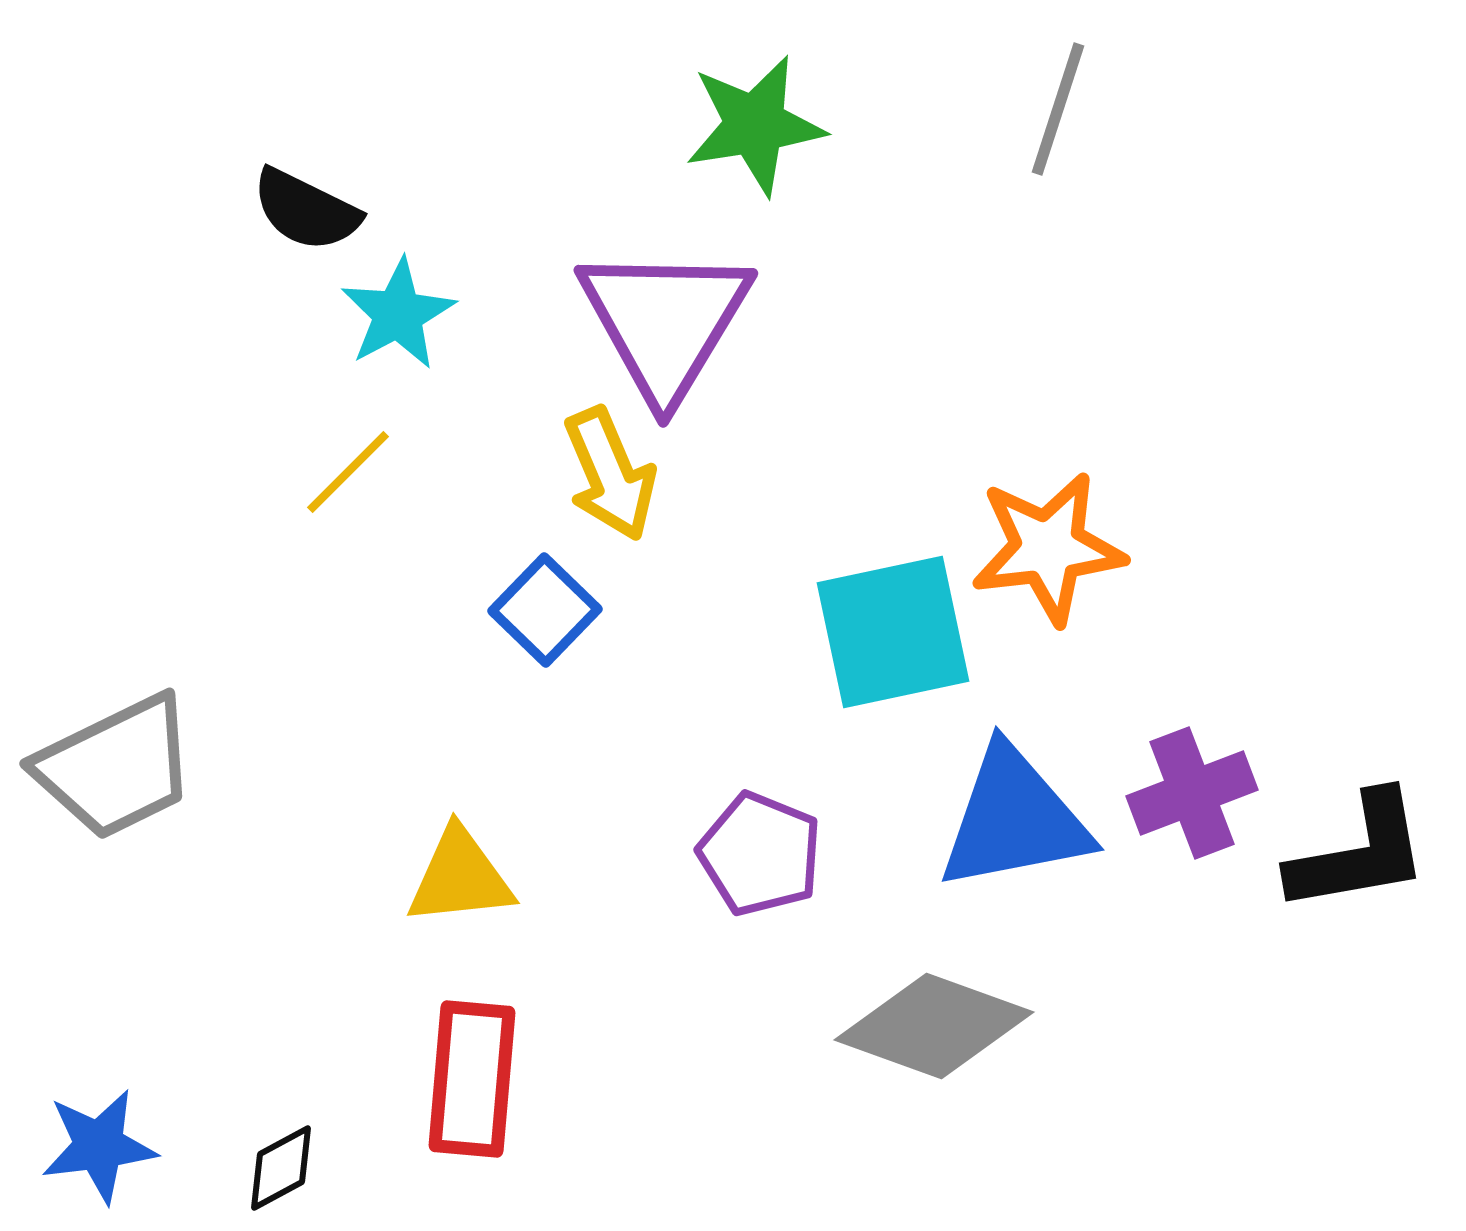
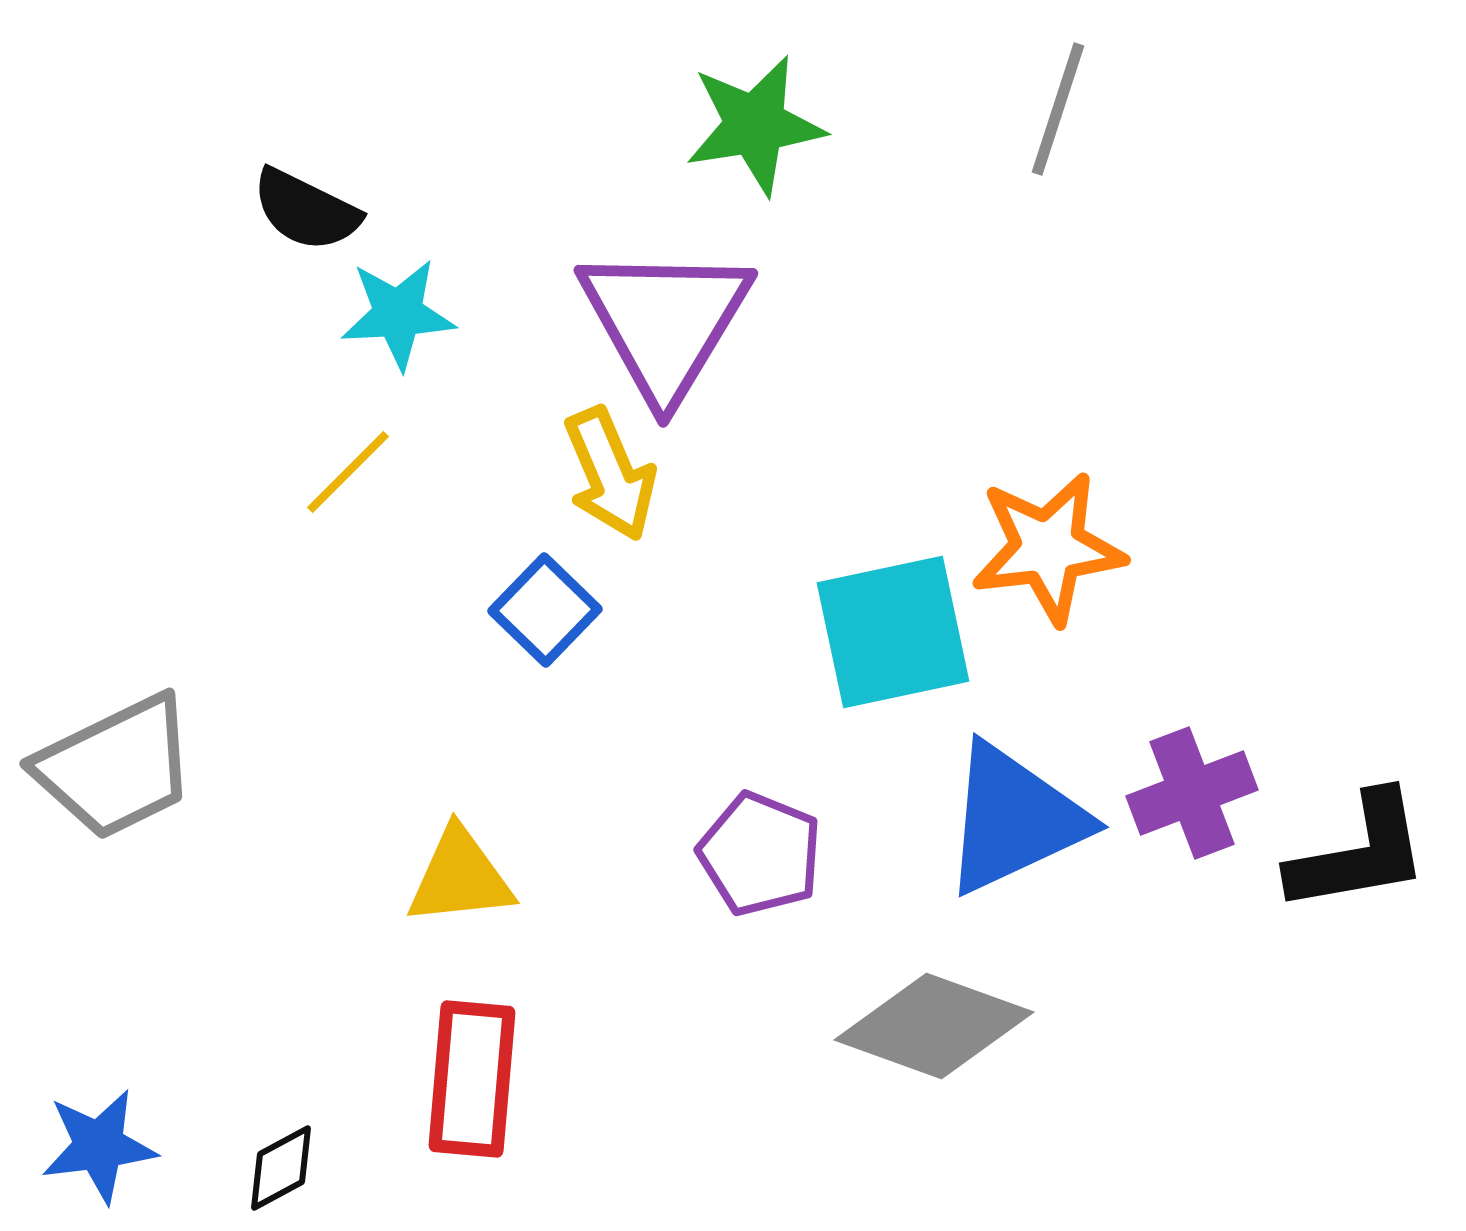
cyan star: rotated 25 degrees clockwise
blue triangle: rotated 14 degrees counterclockwise
